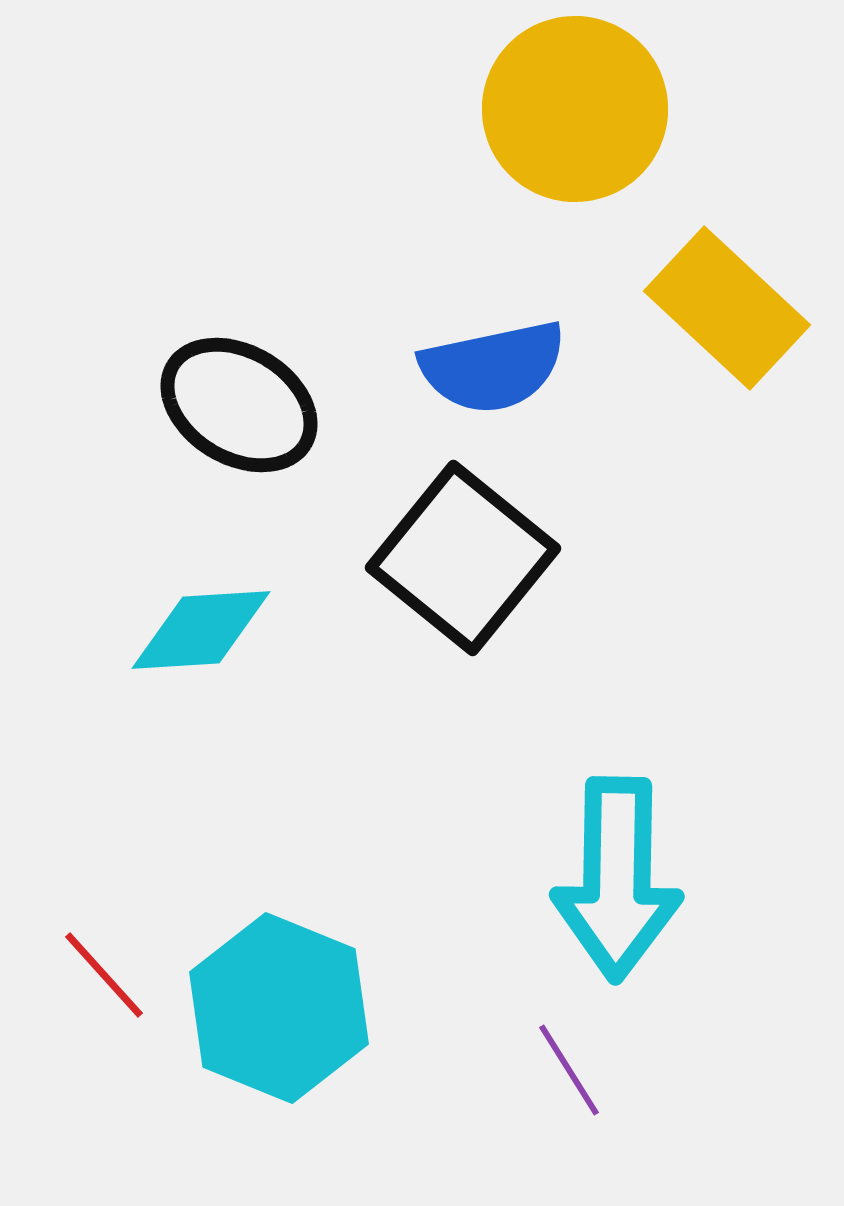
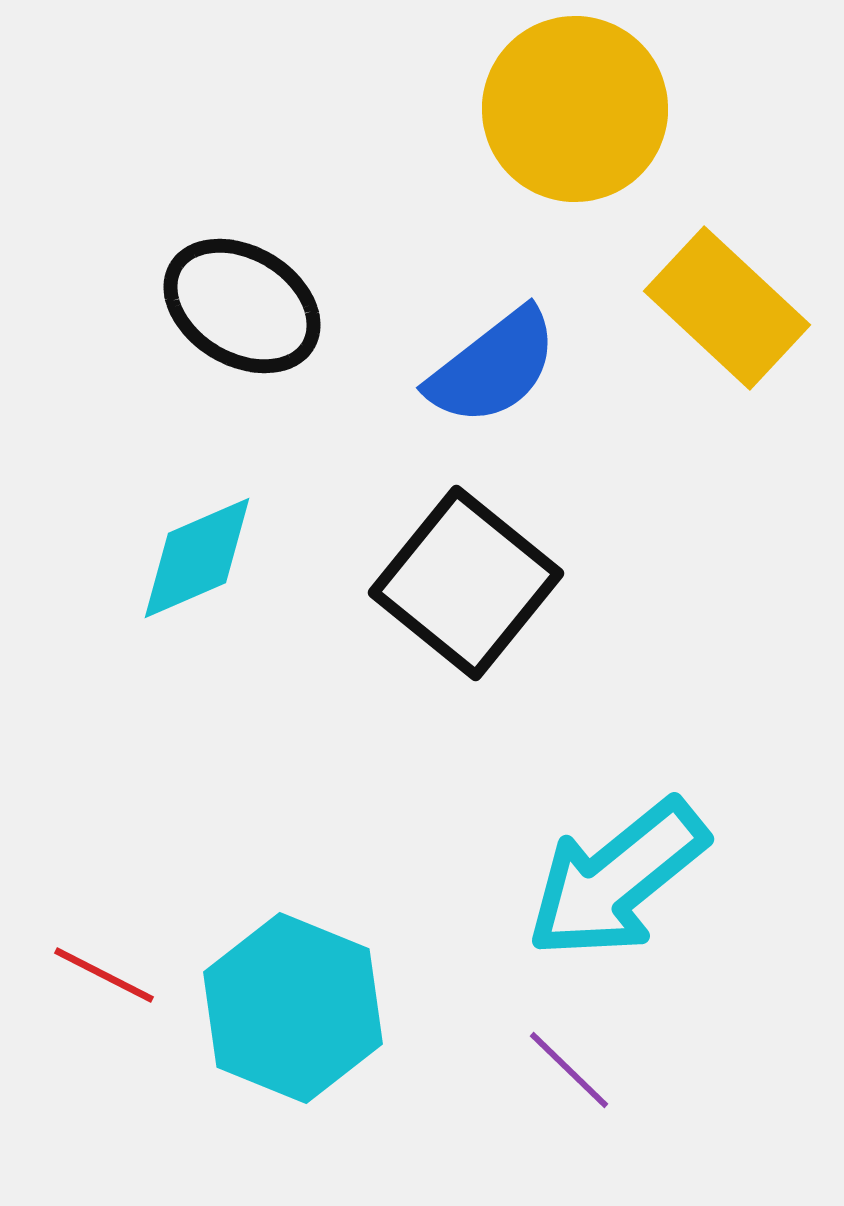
blue semicircle: rotated 26 degrees counterclockwise
black ellipse: moved 3 px right, 99 px up
black square: moved 3 px right, 25 px down
cyan diamond: moved 4 px left, 72 px up; rotated 20 degrees counterclockwise
cyan arrow: rotated 50 degrees clockwise
red line: rotated 21 degrees counterclockwise
cyan hexagon: moved 14 px right
purple line: rotated 14 degrees counterclockwise
